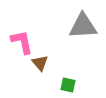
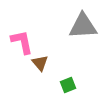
green square: rotated 35 degrees counterclockwise
